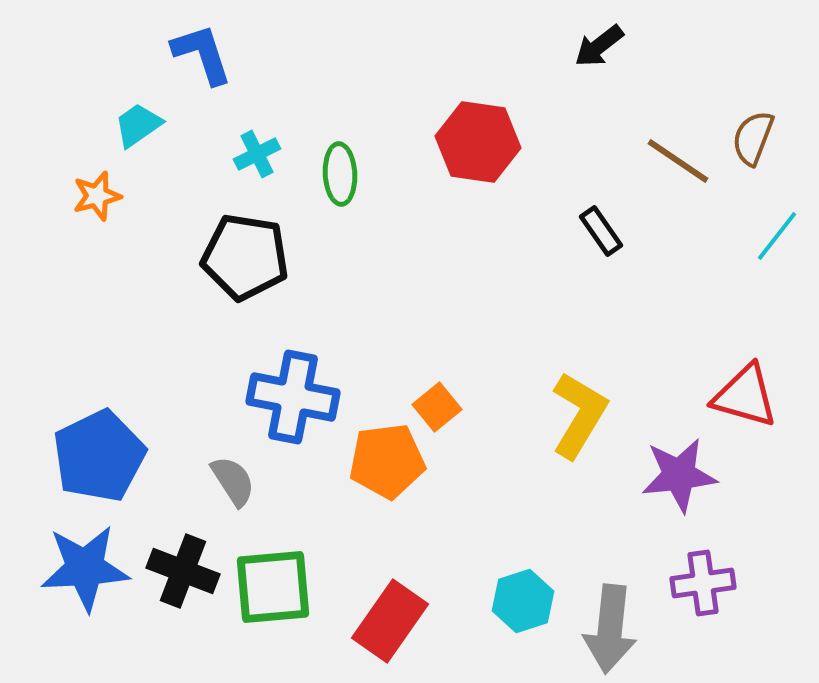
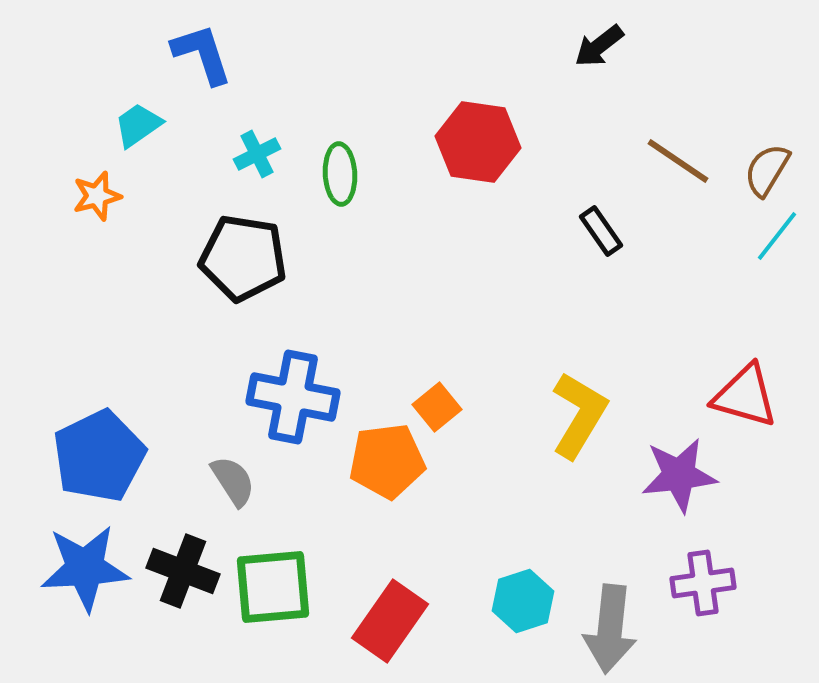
brown semicircle: moved 14 px right, 32 px down; rotated 10 degrees clockwise
black pentagon: moved 2 px left, 1 px down
